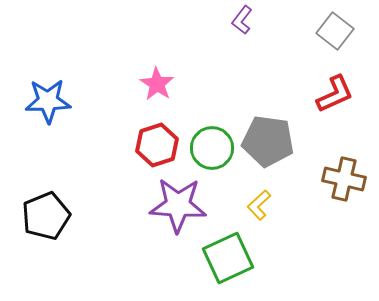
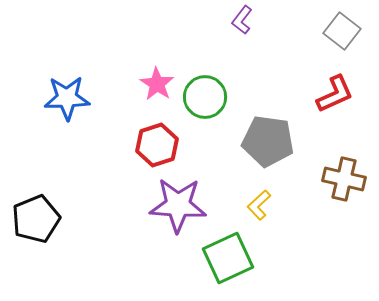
gray square: moved 7 px right
blue star: moved 19 px right, 3 px up
green circle: moved 7 px left, 51 px up
black pentagon: moved 10 px left, 3 px down
